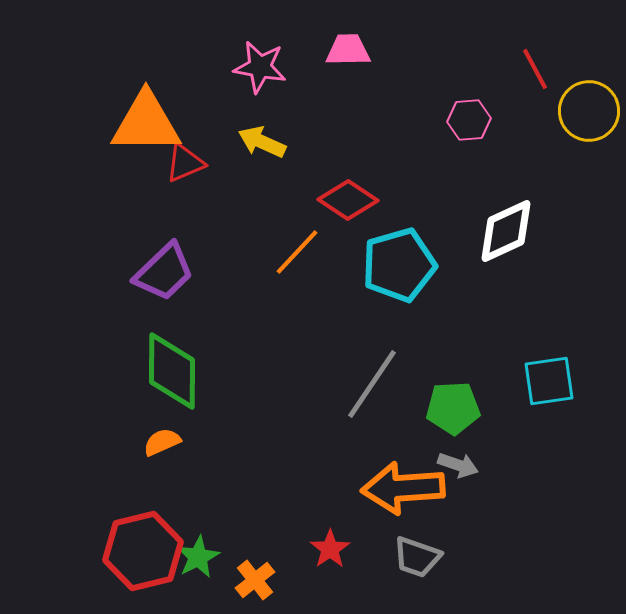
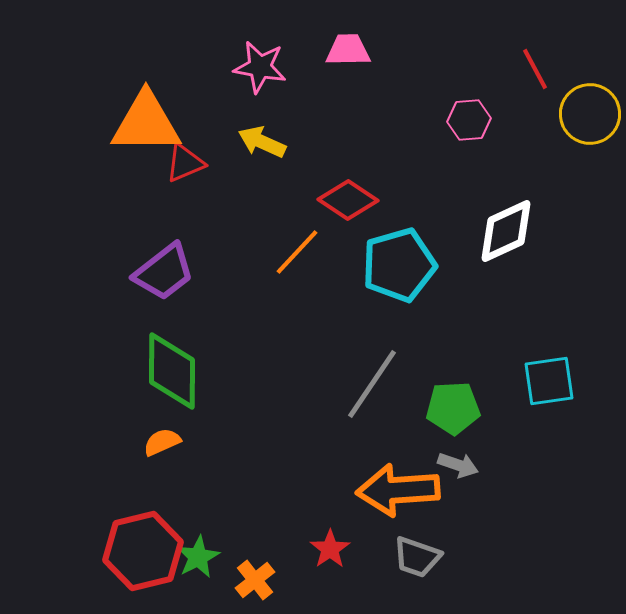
yellow circle: moved 1 px right, 3 px down
purple trapezoid: rotated 6 degrees clockwise
orange arrow: moved 5 px left, 2 px down
